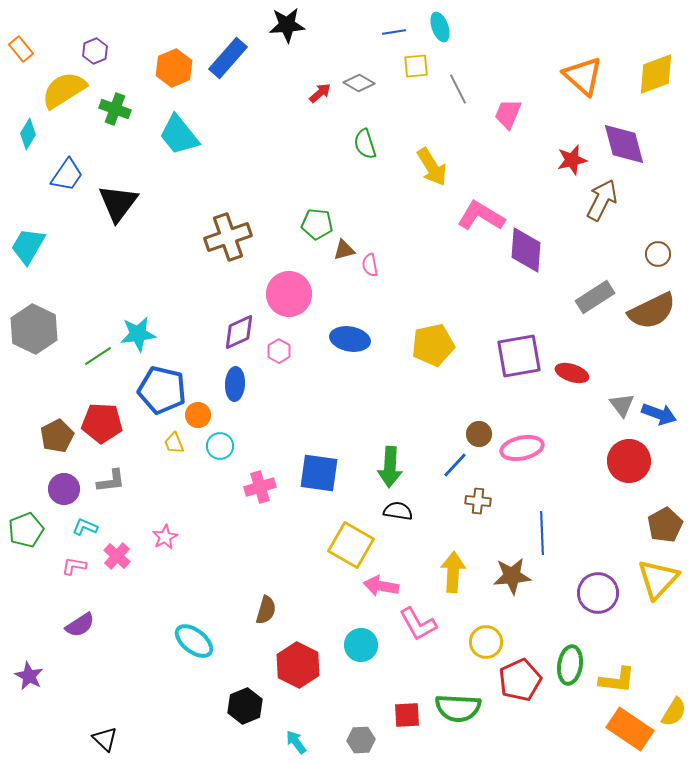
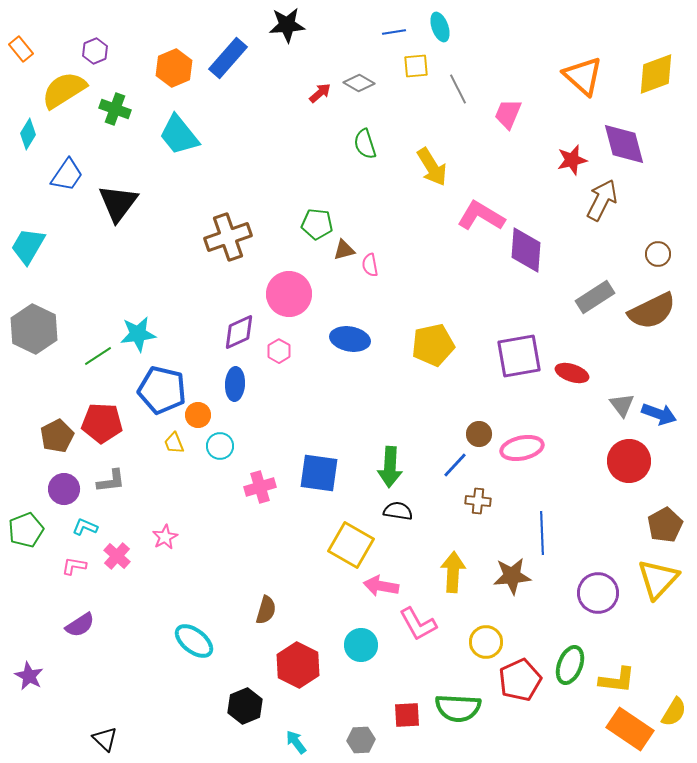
green ellipse at (570, 665): rotated 12 degrees clockwise
